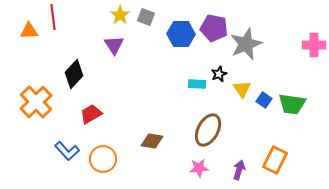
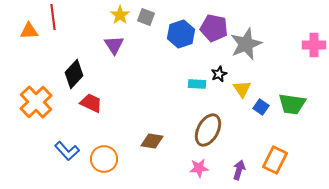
blue hexagon: rotated 20 degrees counterclockwise
blue square: moved 3 px left, 7 px down
red trapezoid: moved 11 px up; rotated 55 degrees clockwise
orange circle: moved 1 px right
